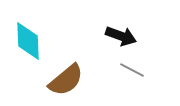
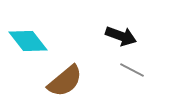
cyan diamond: rotated 36 degrees counterclockwise
brown semicircle: moved 1 px left, 1 px down
